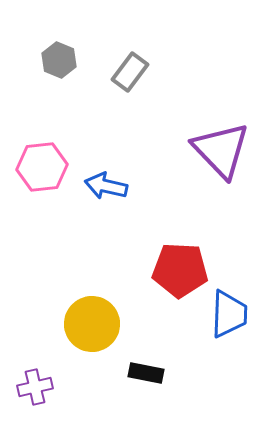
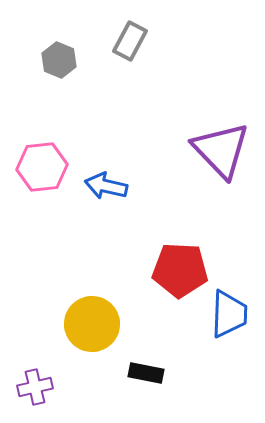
gray rectangle: moved 31 px up; rotated 9 degrees counterclockwise
